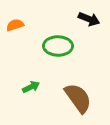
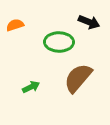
black arrow: moved 3 px down
green ellipse: moved 1 px right, 4 px up
brown semicircle: moved 20 px up; rotated 104 degrees counterclockwise
